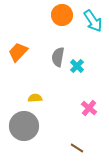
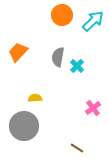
cyan arrow: rotated 100 degrees counterclockwise
pink cross: moved 4 px right; rotated 14 degrees clockwise
